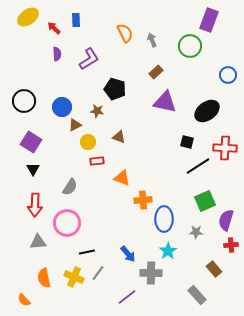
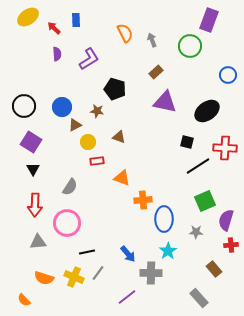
black circle at (24, 101): moved 5 px down
orange semicircle at (44, 278): rotated 60 degrees counterclockwise
gray rectangle at (197, 295): moved 2 px right, 3 px down
